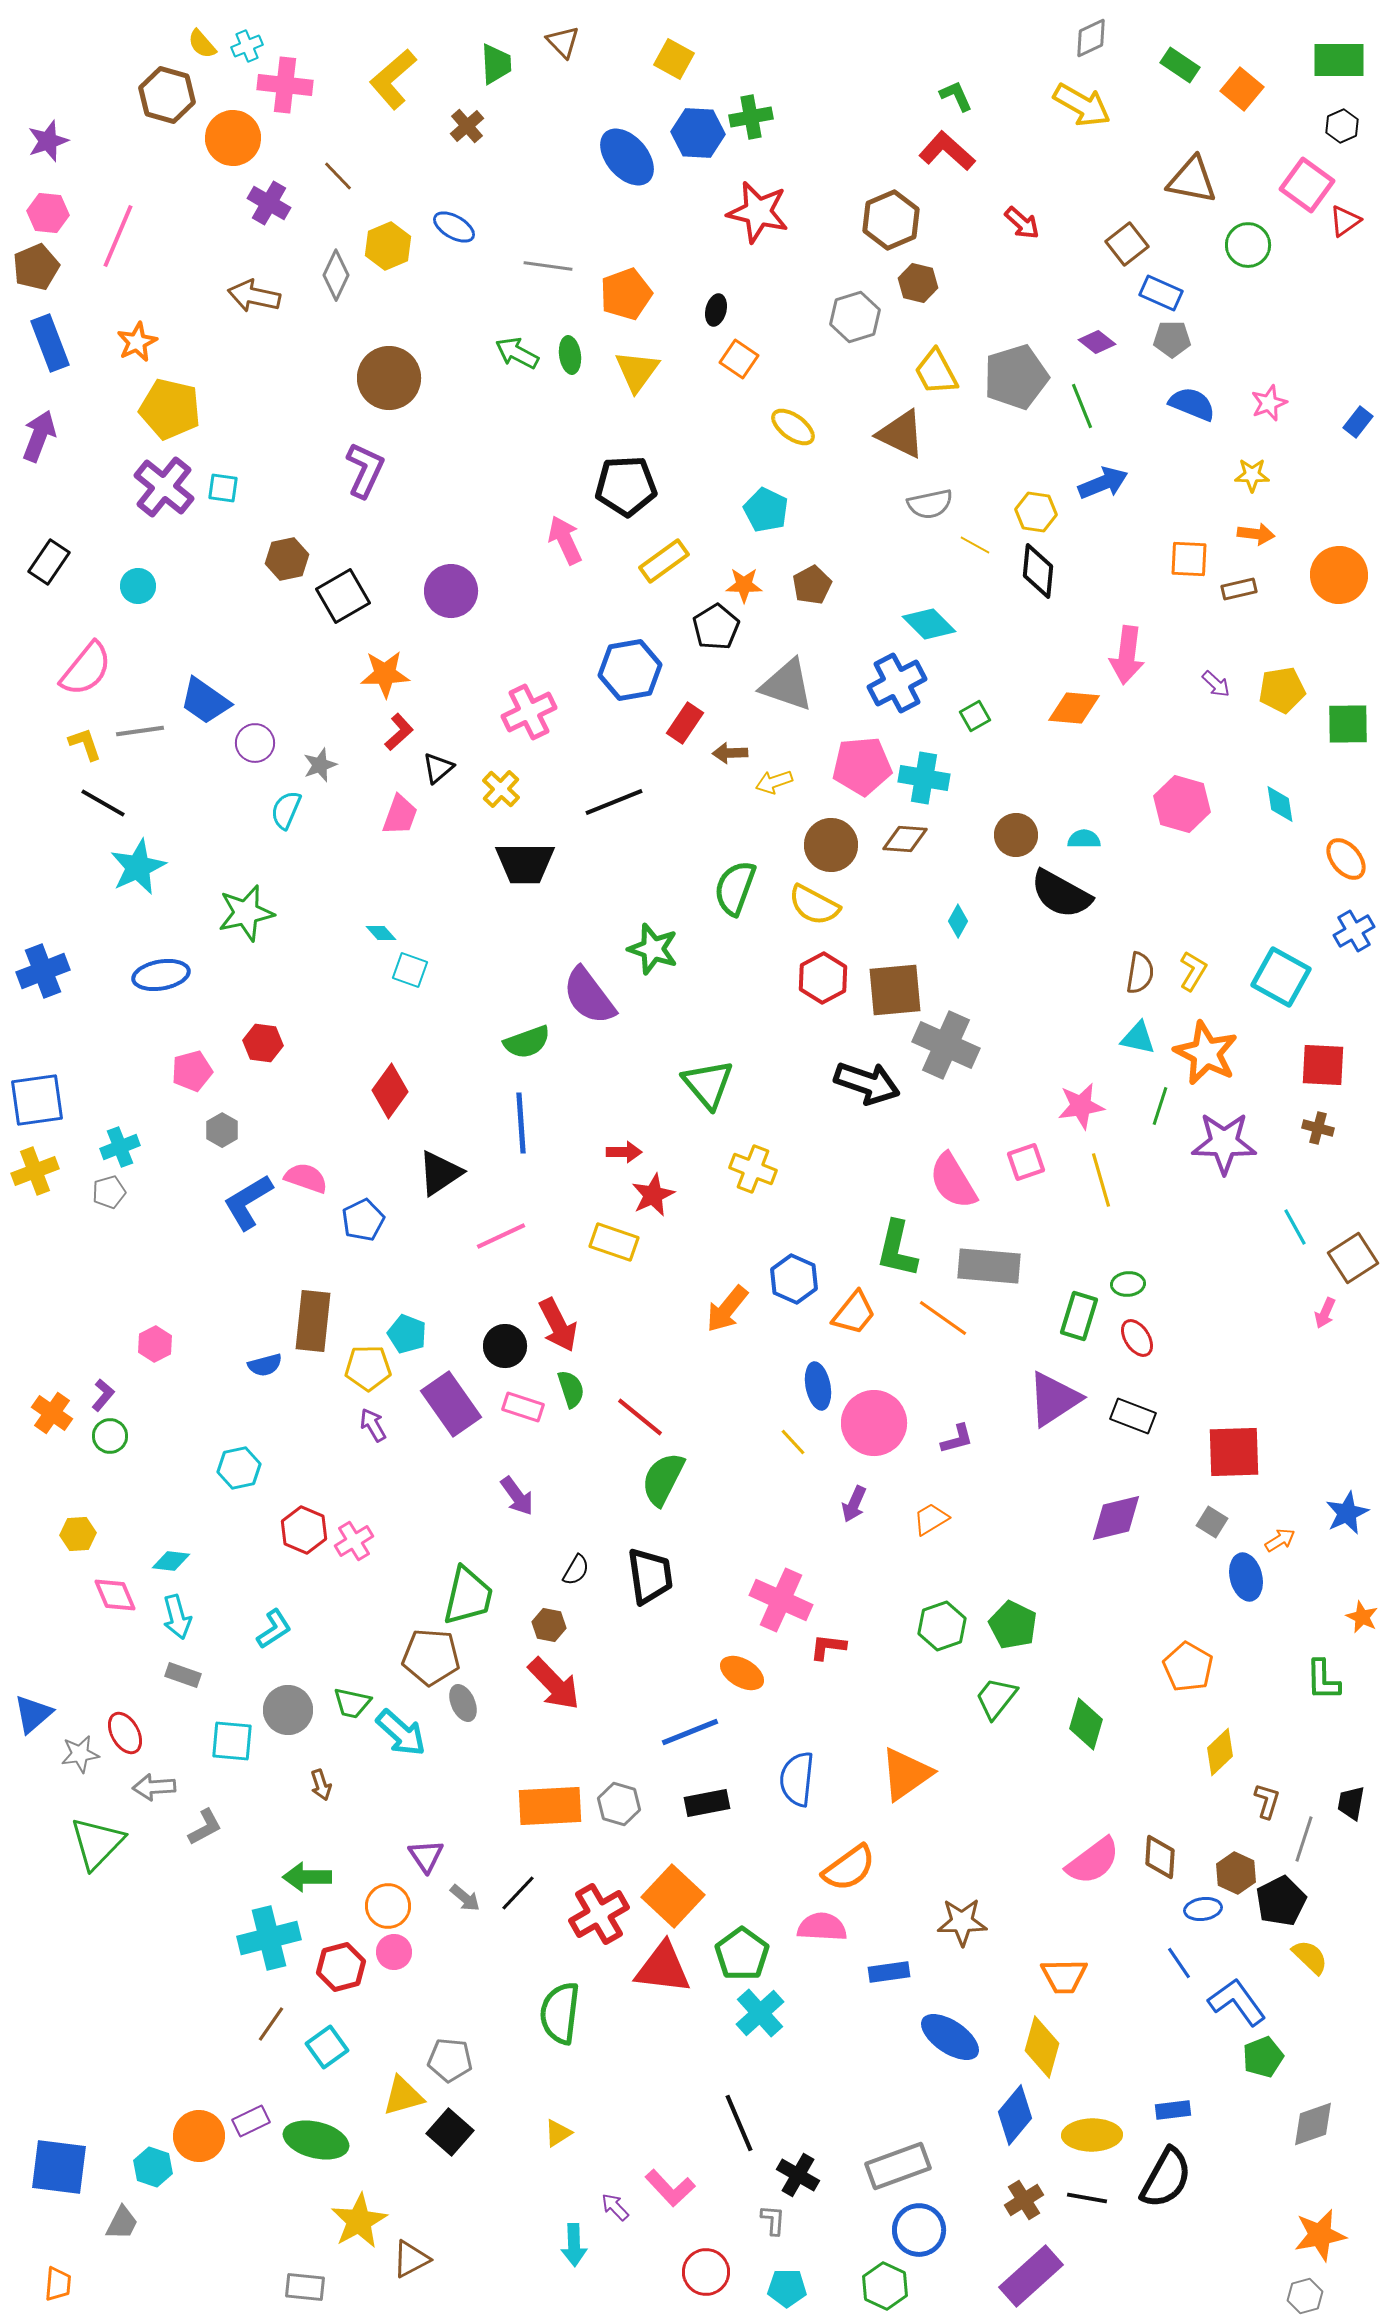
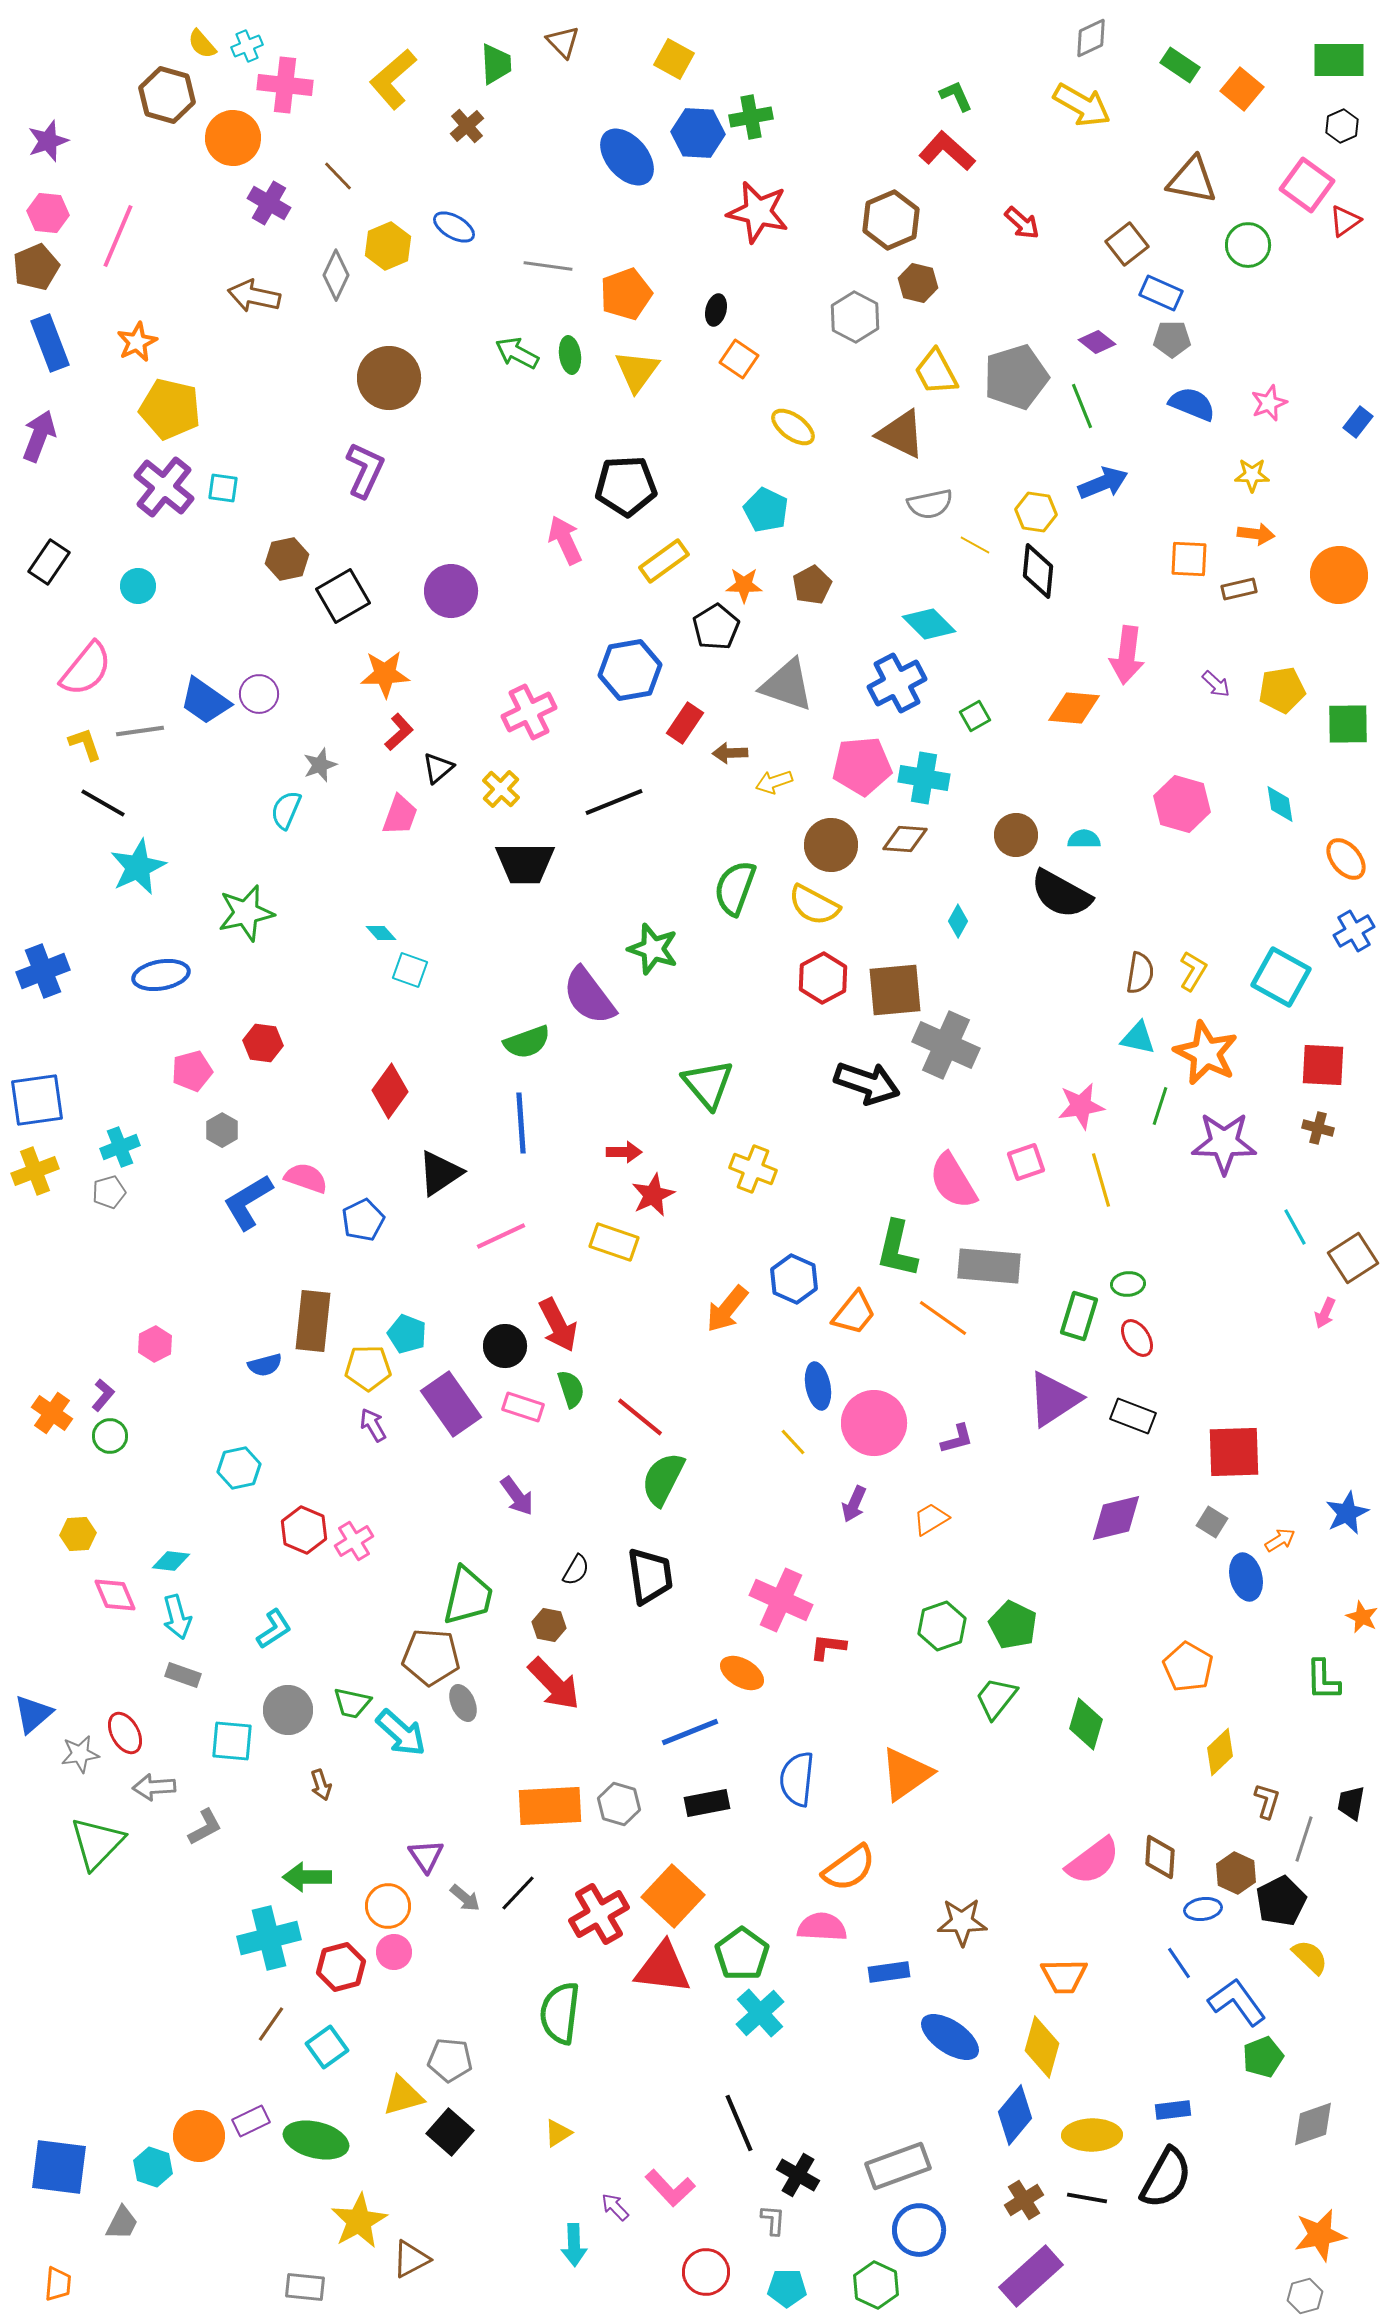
gray hexagon at (855, 317): rotated 15 degrees counterclockwise
purple circle at (255, 743): moved 4 px right, 49 px up
green hexagon at (885, 2286): moved 9 px left, 1 px up
